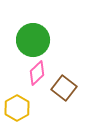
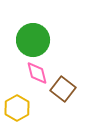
pink diamond: rotated 60 degrees counterclockwise
brown square: moved 1 px left, 1 px down
